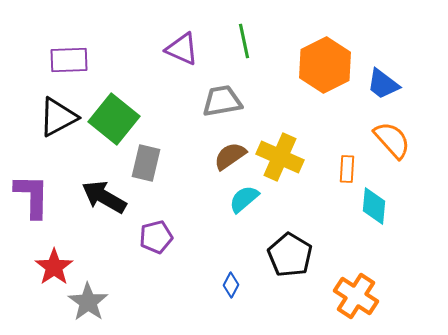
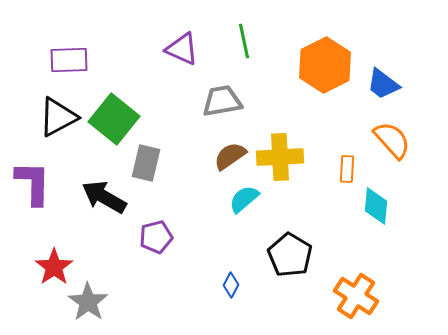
yellow cross: rotated 27 degrees counterclockwise
purple L-shape: moved 1 px right, 13 px up
cyan diamond: moved 2 px right
